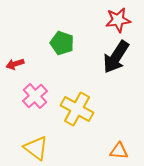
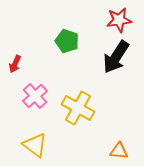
red star: moved 1 px right
green pentagon: moved 5 px right, 2 px up
red arrow: rotated 48 degrees counterclockwise
yellow cross: moved 1 px right, 1 px up
yellow triangle: moved 1 px left, 3 px up
